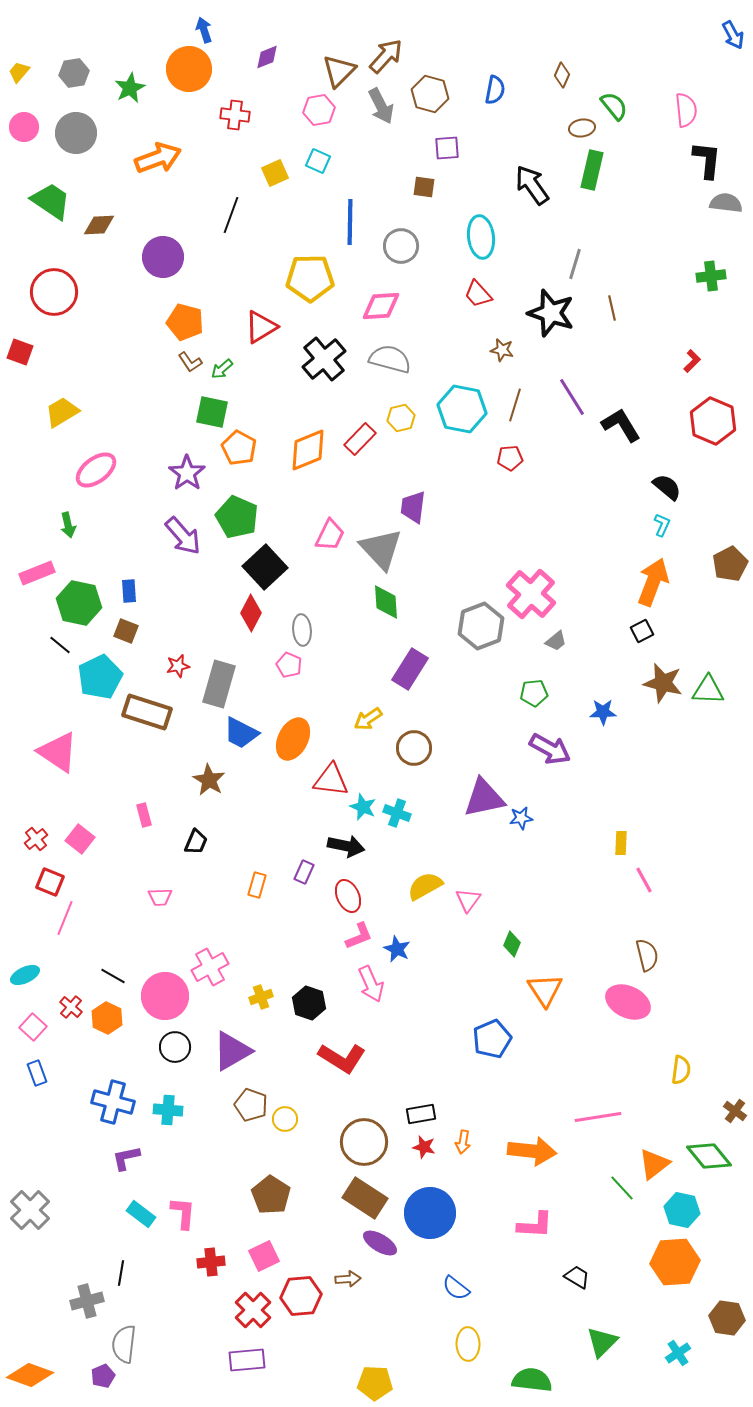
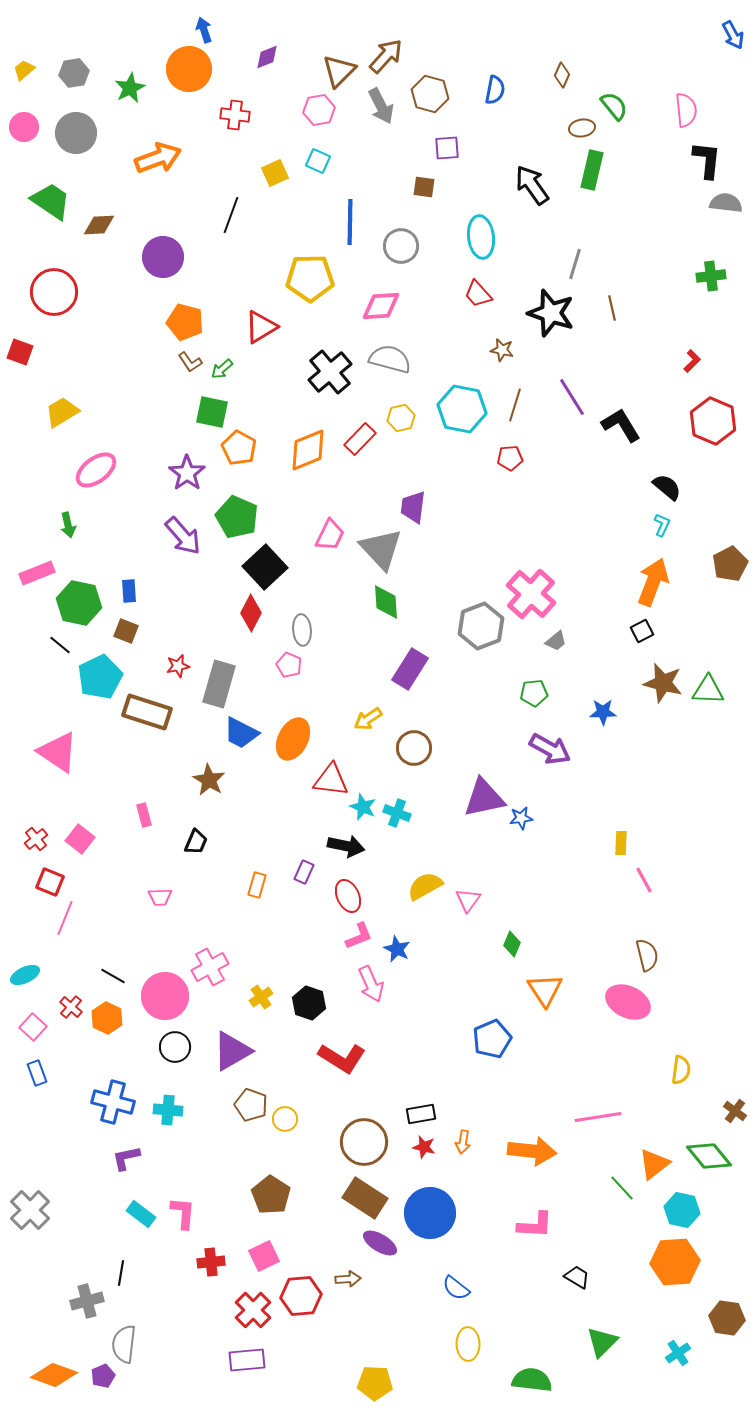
yellow trapezoid at (19, 72): moved 5 px right, 2 px up; rotated 10 degrees clockwise
black cross at (324, 359): moved 6 px right, 13 px down
yellow cross at (261, 997): rotated 15 degrees counterclockwise
orange diamond at (30, 1375): moved 24 px right
